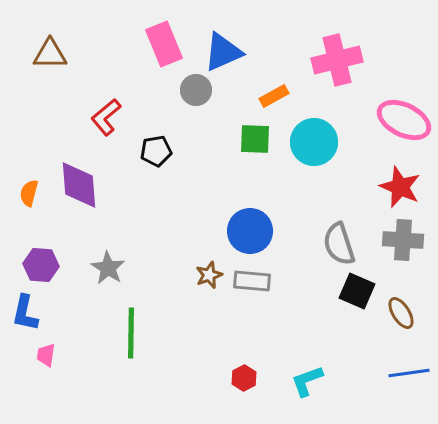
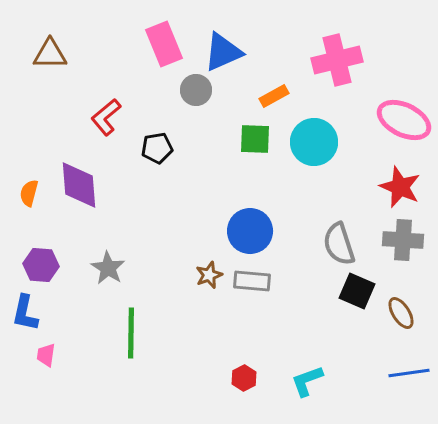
black pentagon: moved 1 px right, 3 px up
